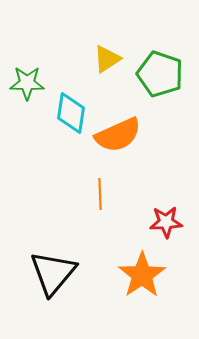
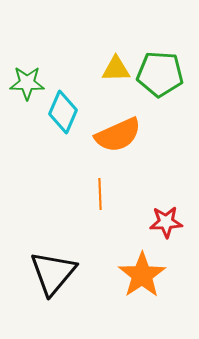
yellow triangle: moved 9 px right, 10 px down; rotated 32 degrees clockwise
green pentagon: rotated 15 degrees counterclockwise
cyan diamond: moved 8 px left, 1 px up; rotated 15 degrees clockwise
